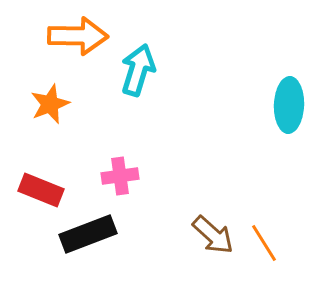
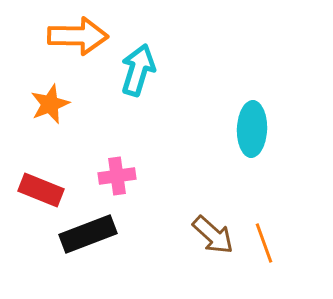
cyan ellipse: moved 37 px left, 24 px down
pink cross: moved 3 px left
orange line: rotated 12 degrees clockwise
